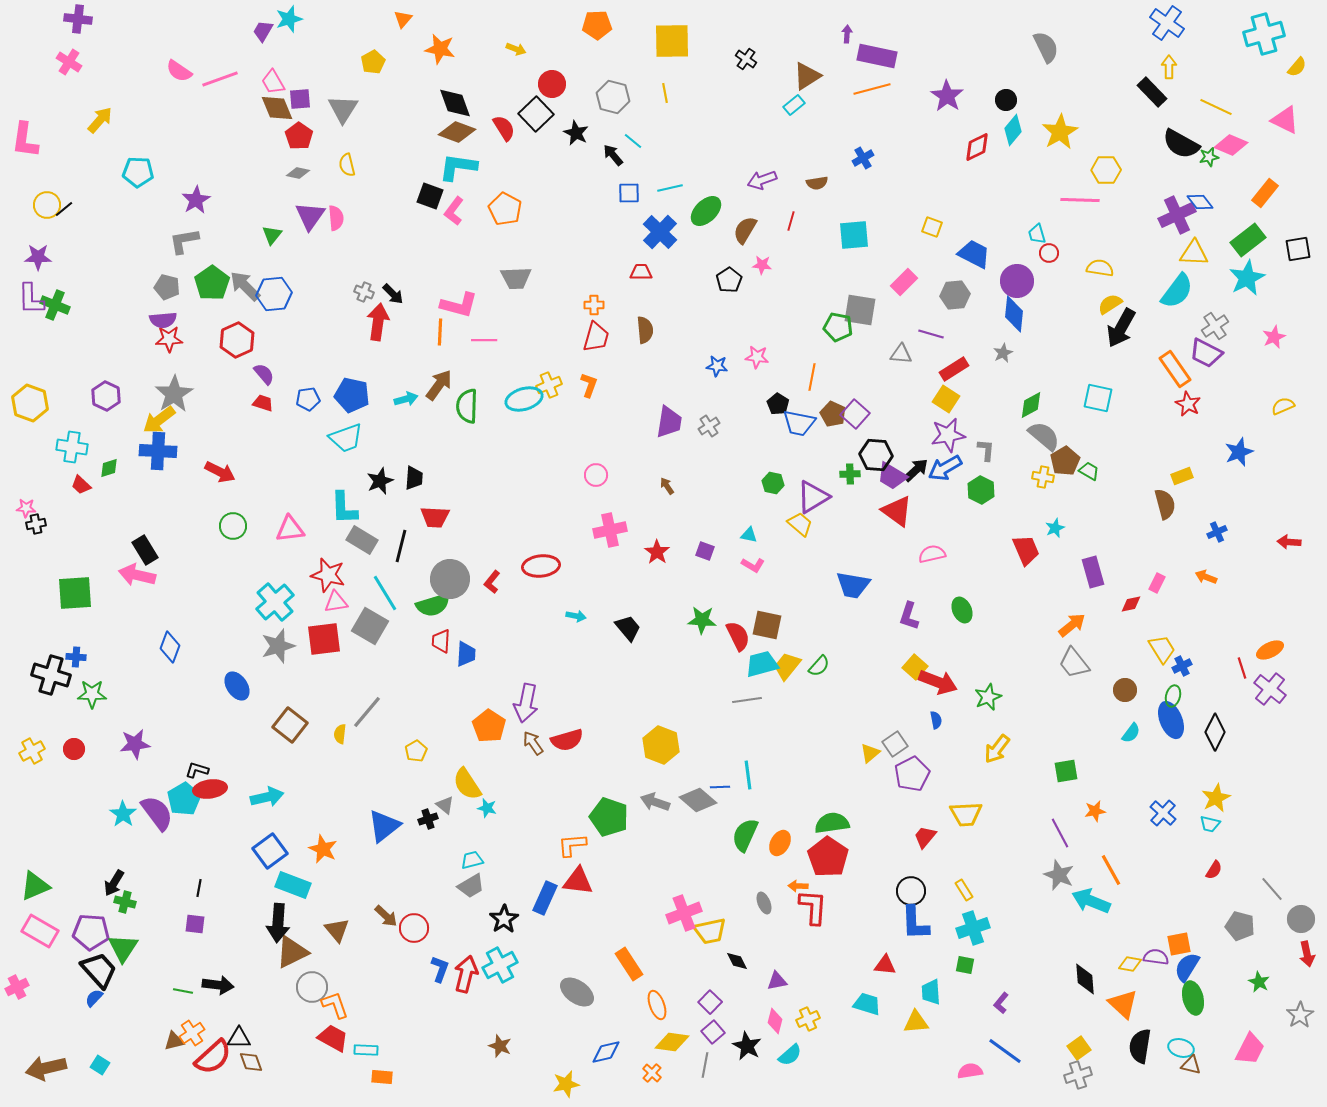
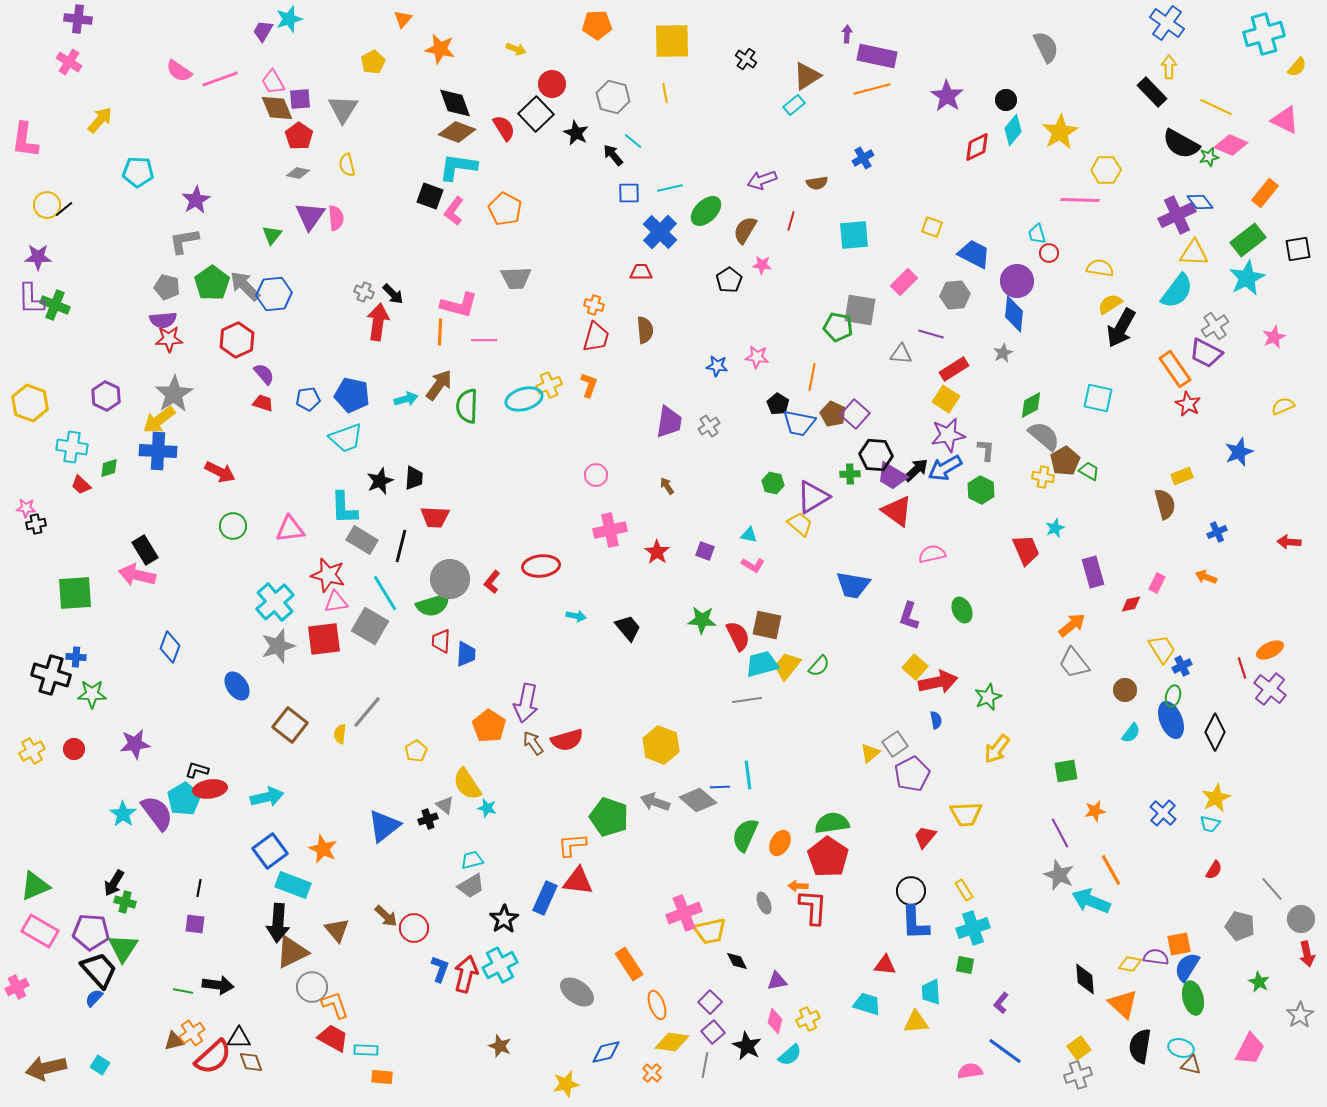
orange cross at (594, 305): rotated 18 degrees clockwise
red arrow at (938, 682): rotated 33 degrees counterclockwise
